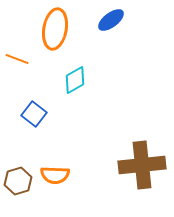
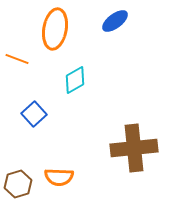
blue ellipse: moved 4 px right, 1 px down
blue square: rotated 10 degrees clockwise
brown cross: moved 8 px left, 17 px up
orange semicircle: moved 4 px right, 2 px down
brown hexagon: moved 3 px down
